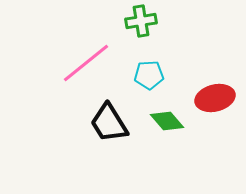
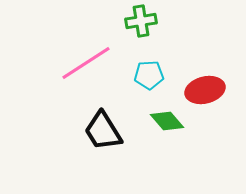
pink line: rotated 6 degrees clockwise
red ellipse: moved 10 px left, 8 px up
black trapezoid: moved 6 px left, 8 px down
